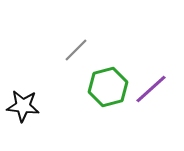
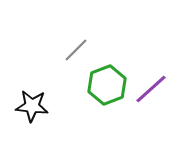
green hexagon: moved 1 px left, 2 px up; rotated 6 degrees counterclockwise
black star: moved 9 px right
